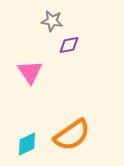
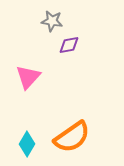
pink triangle: moved 2 px left, 5 px down; rotated 16 degrees clockwise
orange semicircle: moved 2 px down
cyan diamond: rotated 35 degrees counterclockwise
